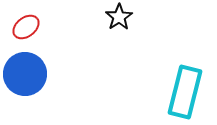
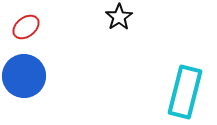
blue circle: moved 1 px left, 2 px down
